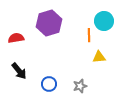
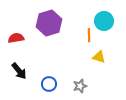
yellow triangle: rotated 24 degrees clockwise
